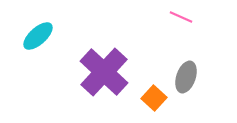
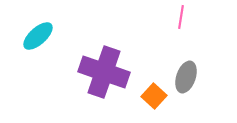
pink line: rotated 75 degrees clockwise
purple cross: rotated 24 degrees counterclockwise
orange square: moved 2 px up
